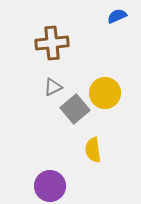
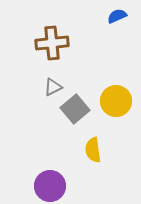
yellow circle: moved 11 px right, 8 px down
